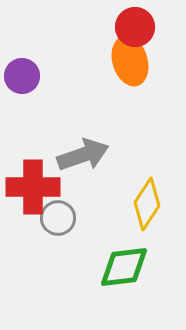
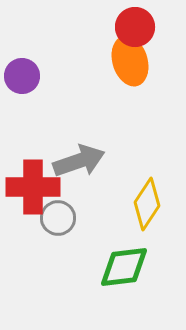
gray arrow: moved 4 px left, 6 px down
